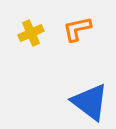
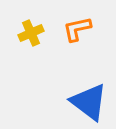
blue triangle: moved 1 px left
